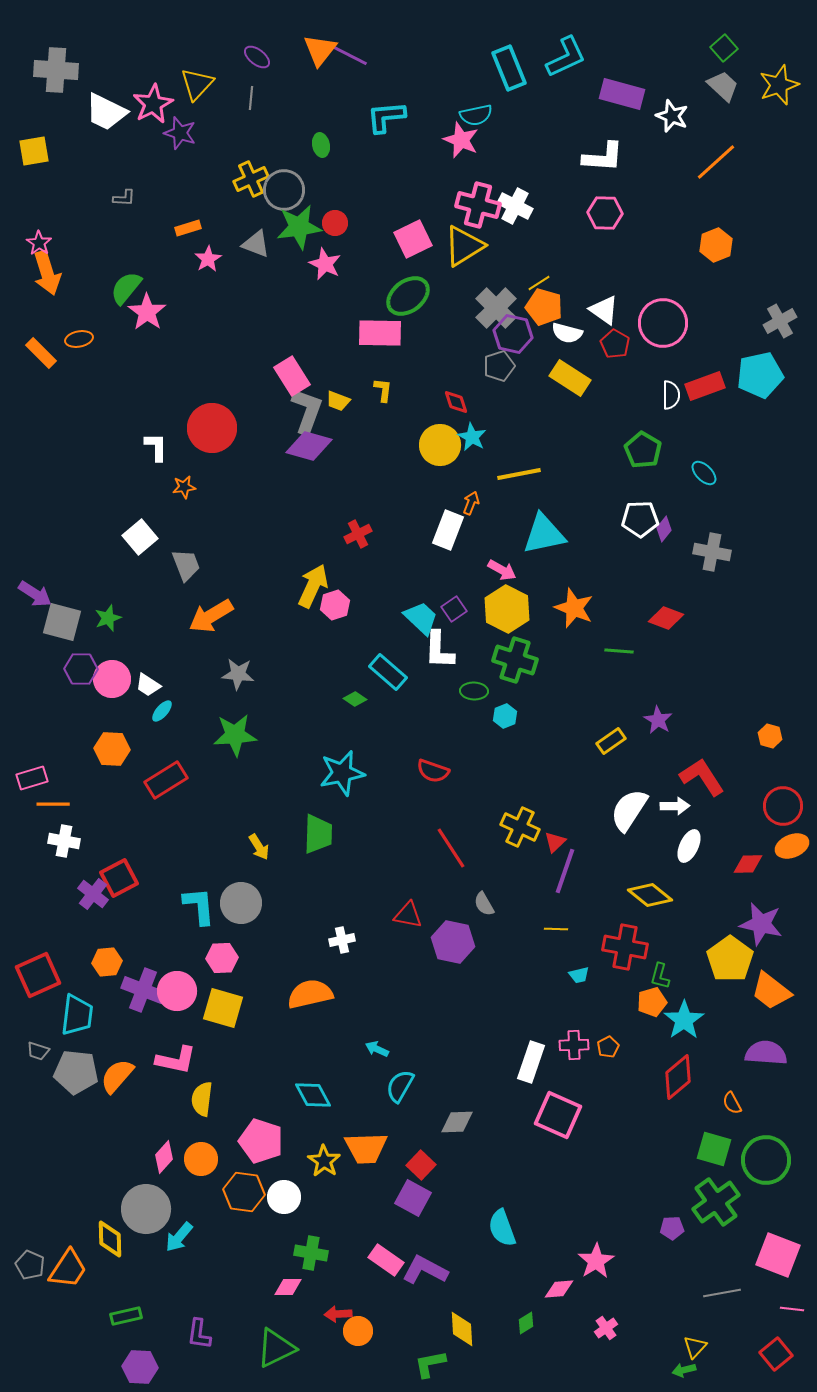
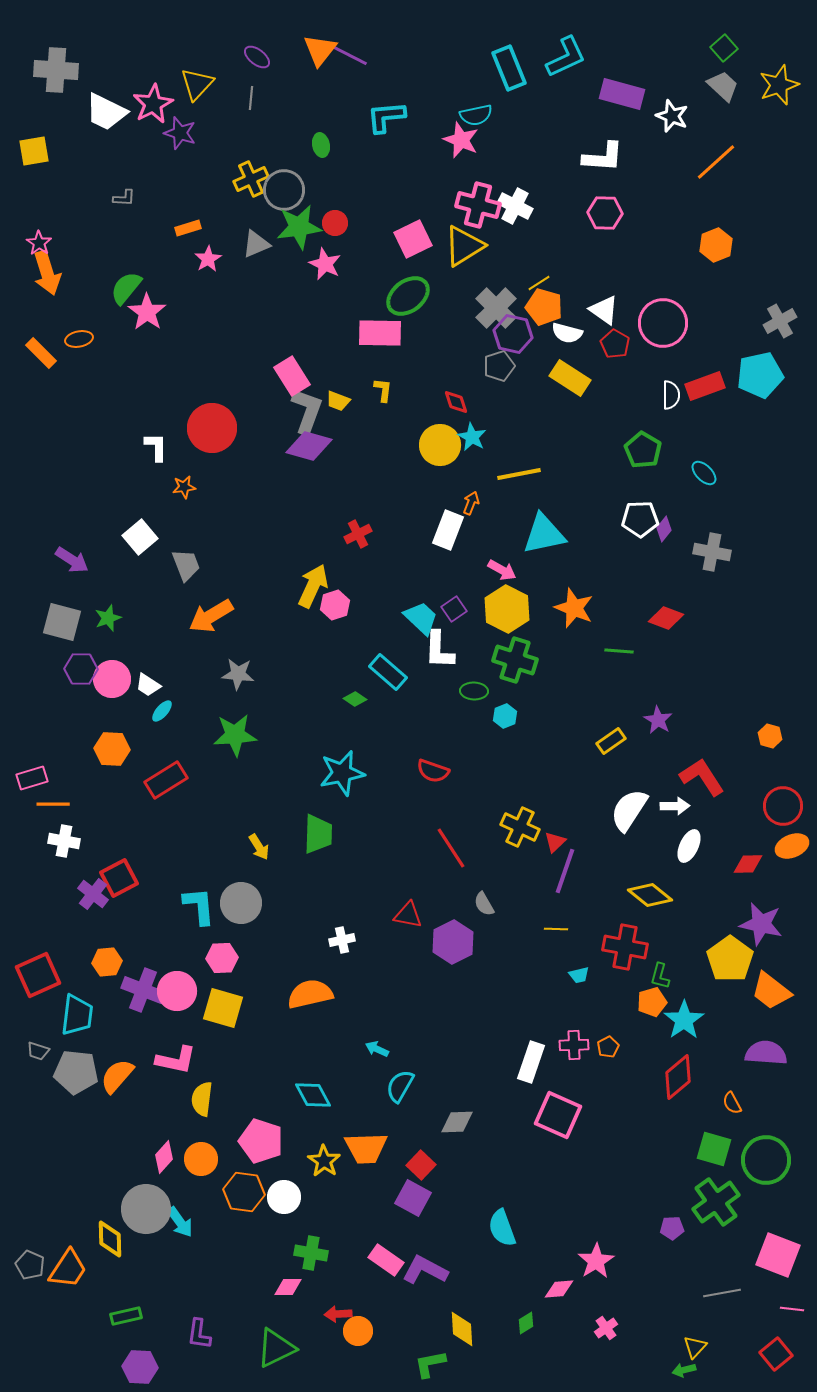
gray triangle at (256, 244): rotated 44 degrees counterclockwise
purple arrow at (35, 594): moved 37 px right, 34 px up
purple hexagon at (453, 942): rotated 21 degrees clockwise
cyan arrow at (179, 1237): moved 1 px right, 15 px up; rotated 76 degrees counterclockwise
